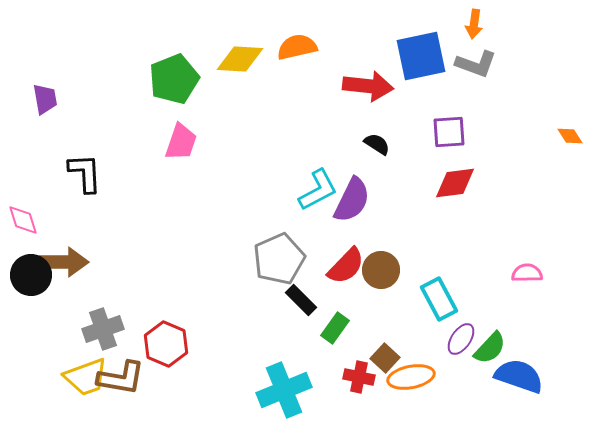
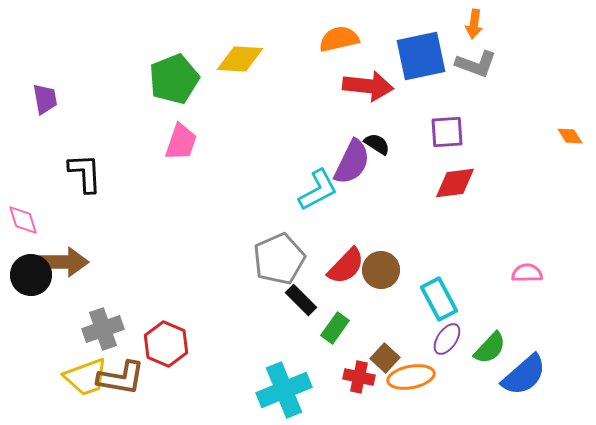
orange semicircle: moved 42 px right, 8 px up
purple square: moved 2 px left
purple semicircle: moved 38 px up
purple ellipse: moved 14 px left
blue semicircle: moved 5 px right, 1 px up; rotated 120 degrees clockwise
